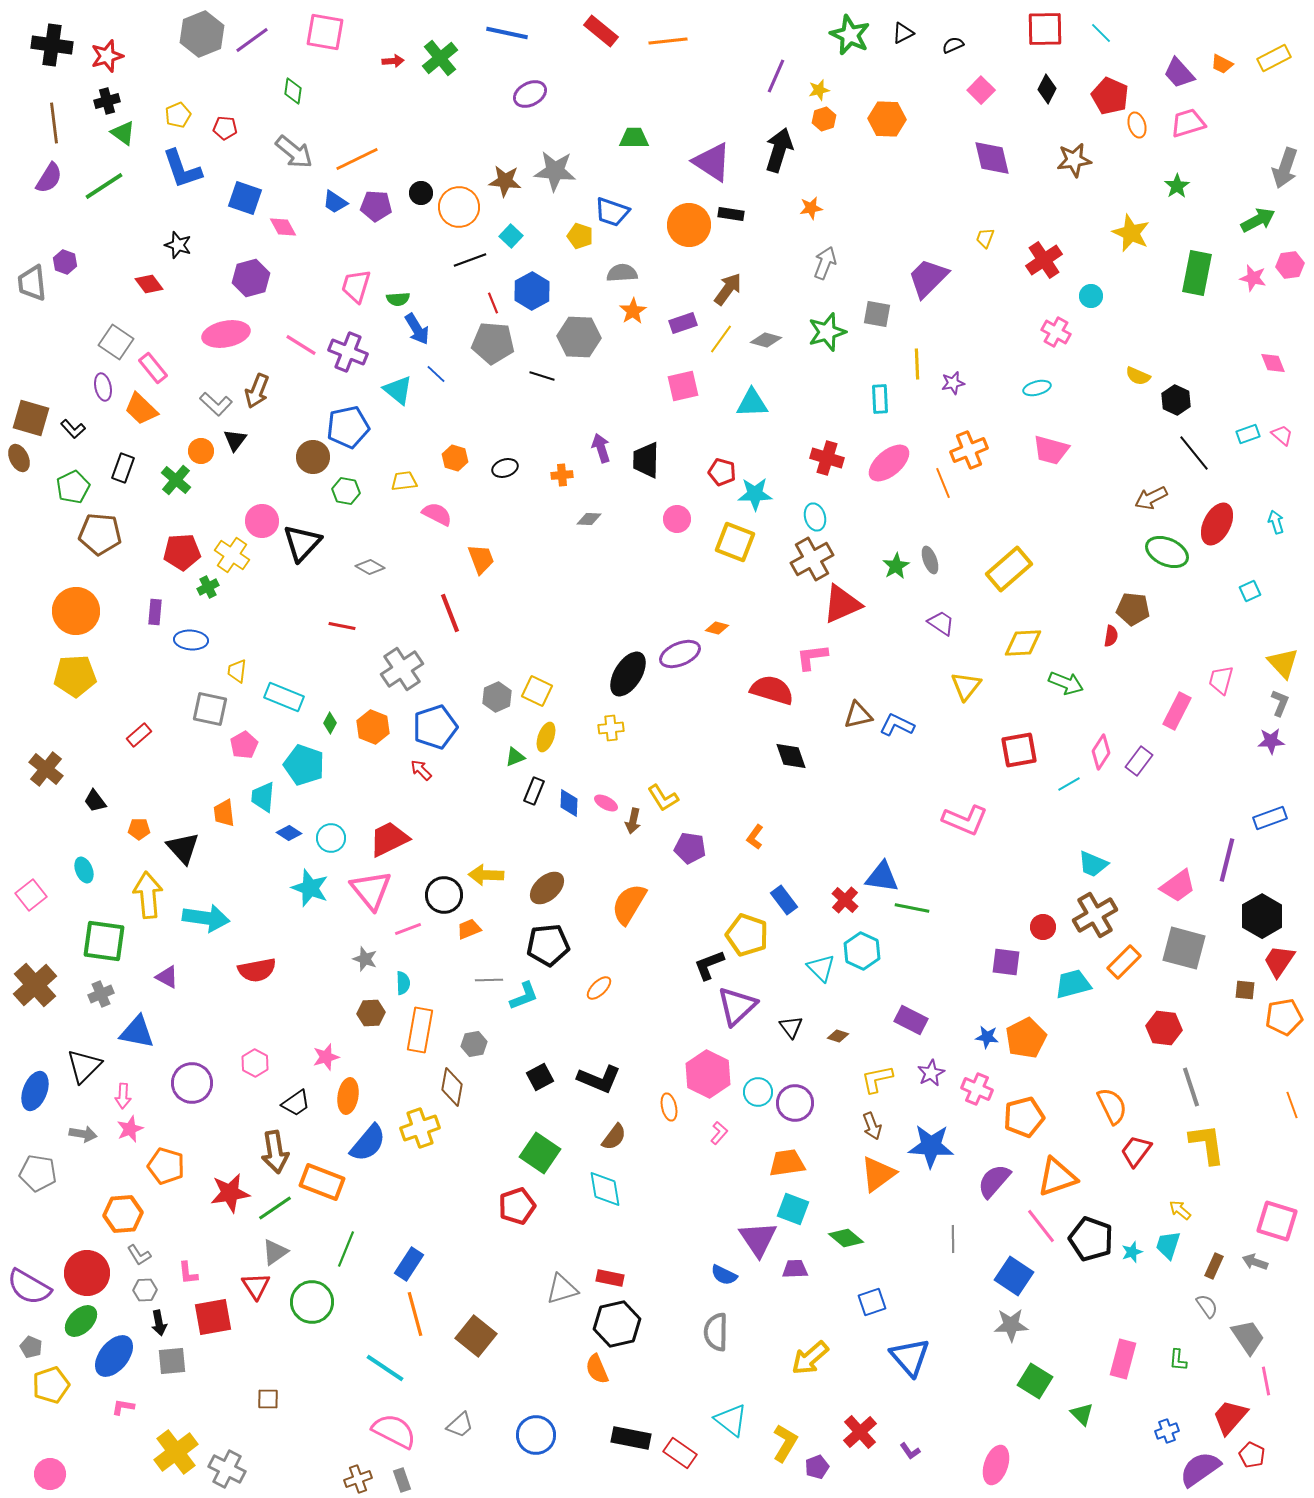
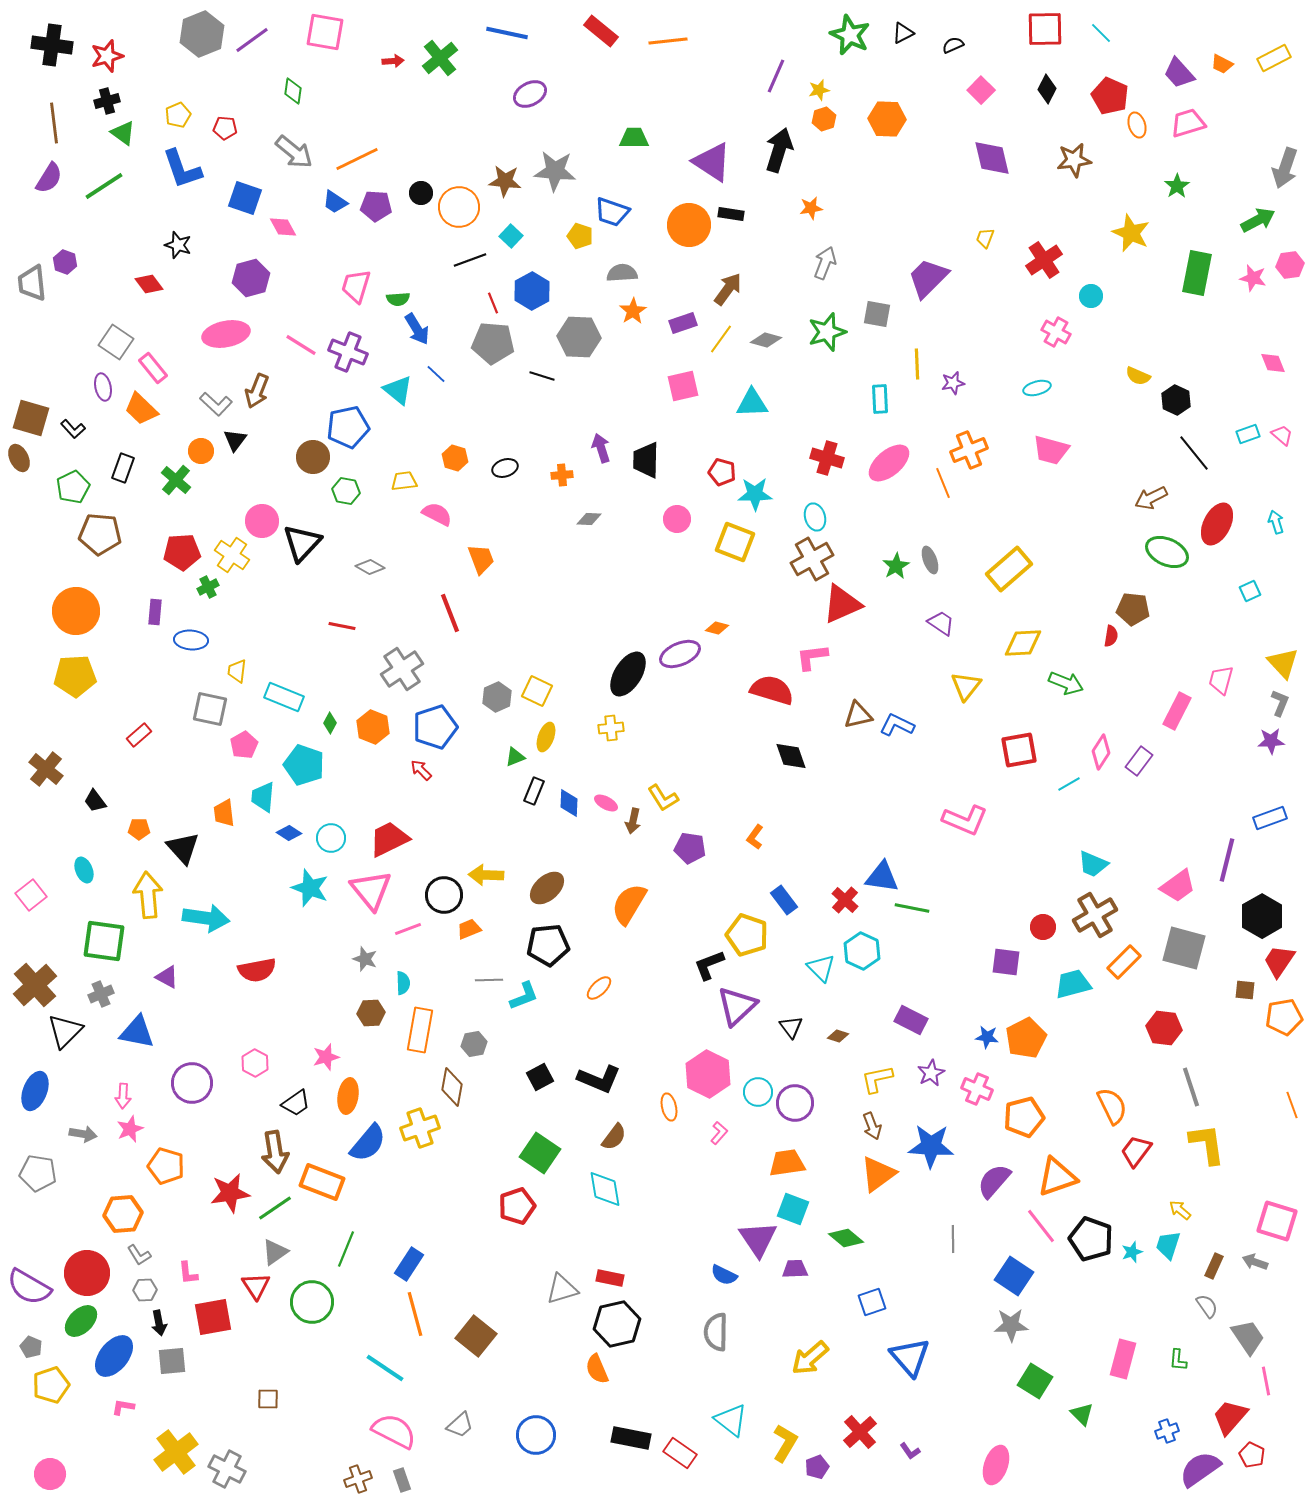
black triangle at (84, 1066): moved 19 px left, 35 px up
